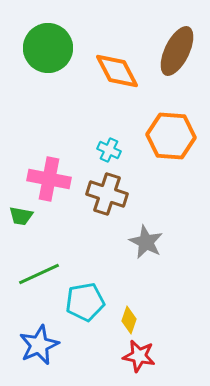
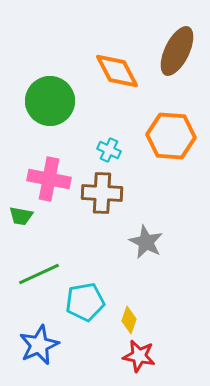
green circle: moved 2 px right, 53 px down
brown cross: moved 5 px left, 1 px up; rotated 15 degrees counterclockwise
